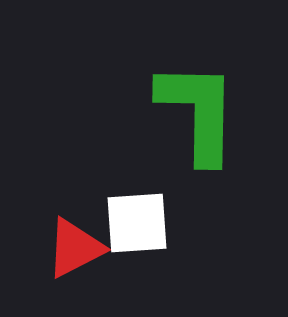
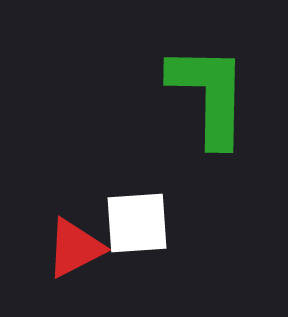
green L-shape: moved 11 px right, 17 px up
